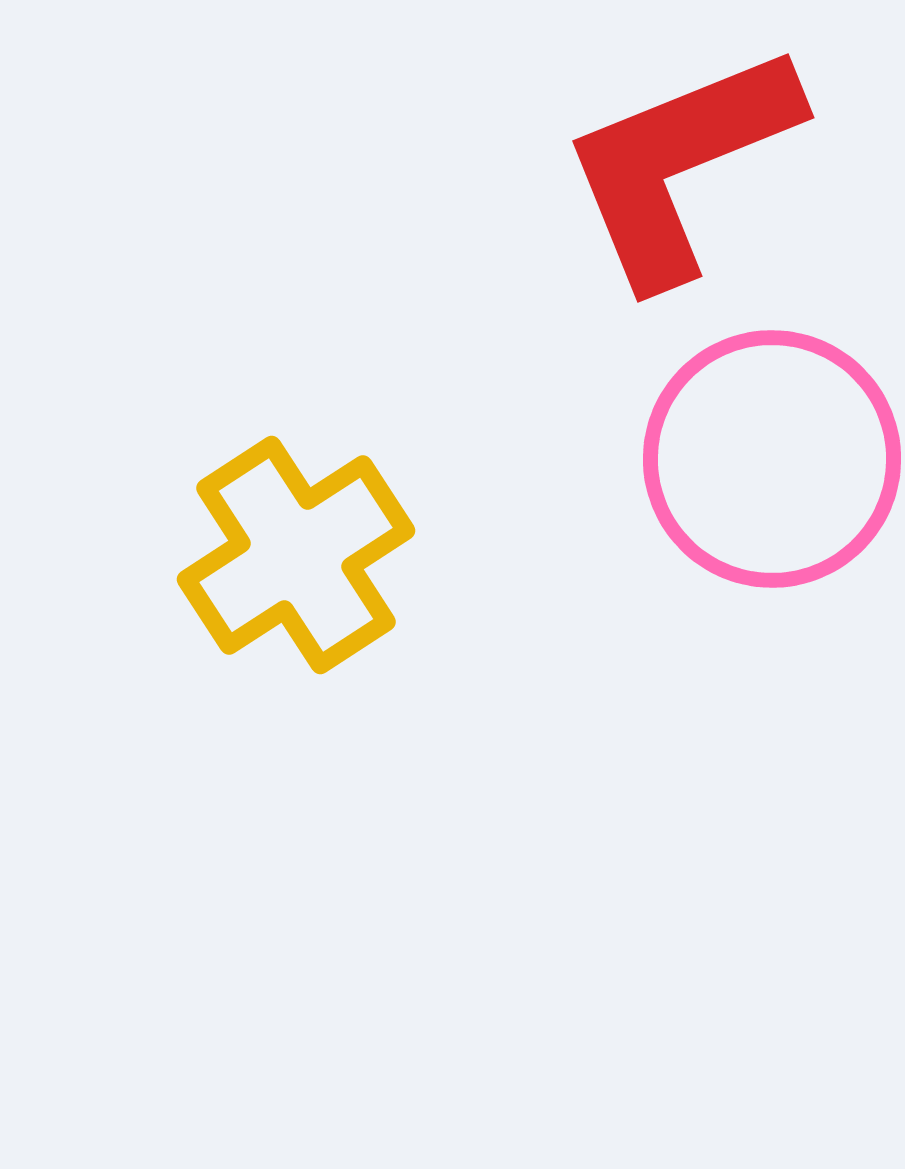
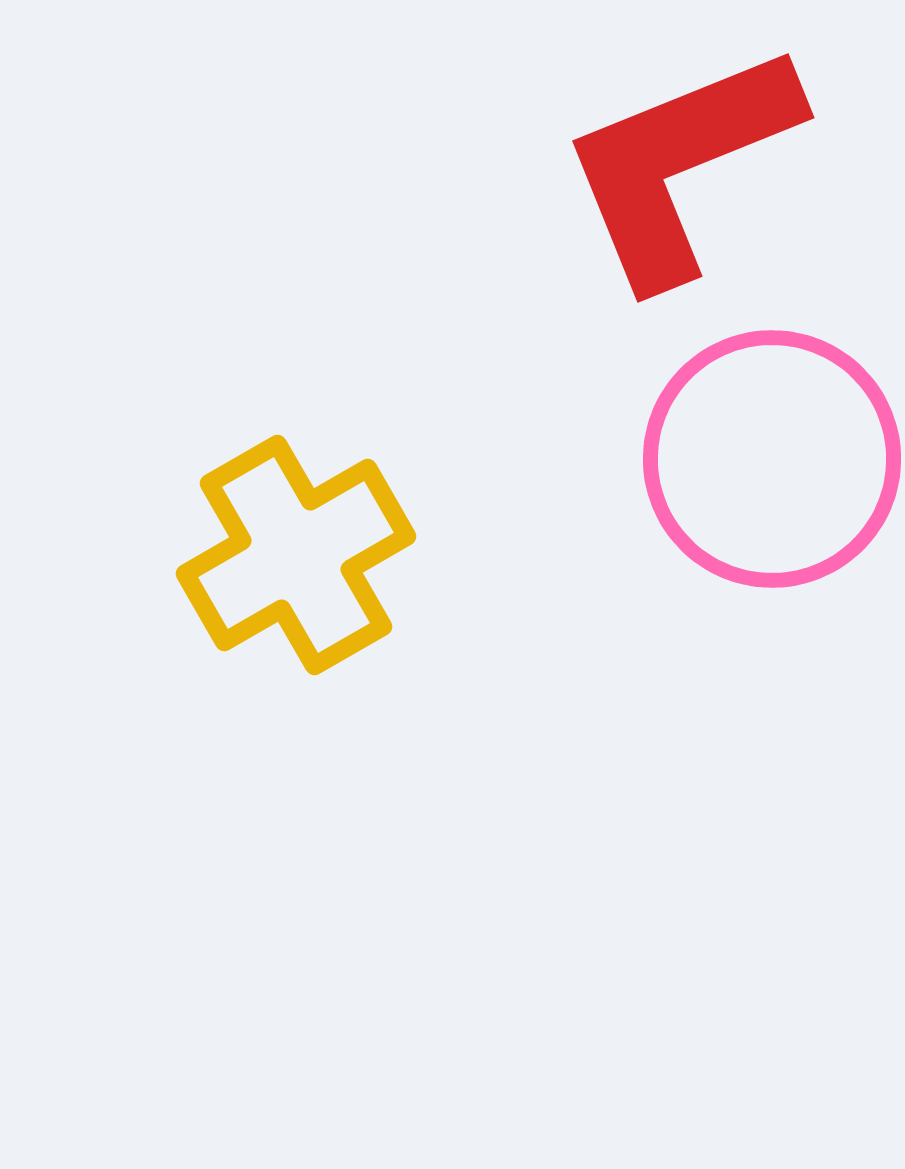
yellow cross: rotated 3 degrees clockwise
